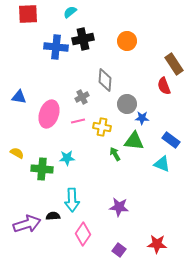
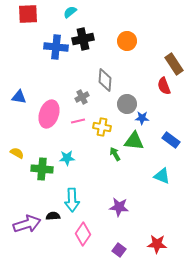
cyan triangle: moved 12 px down
